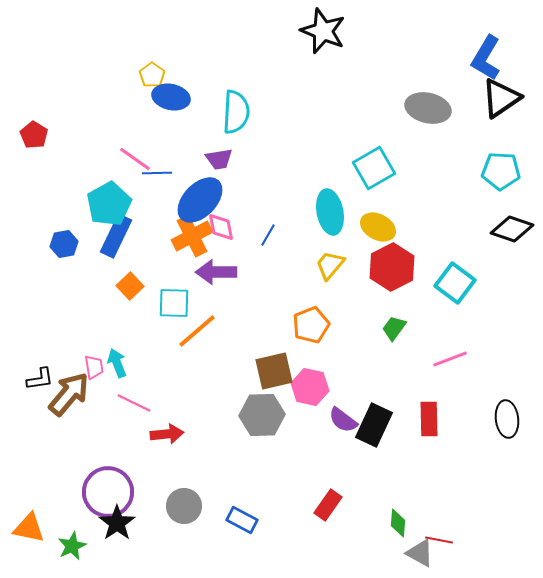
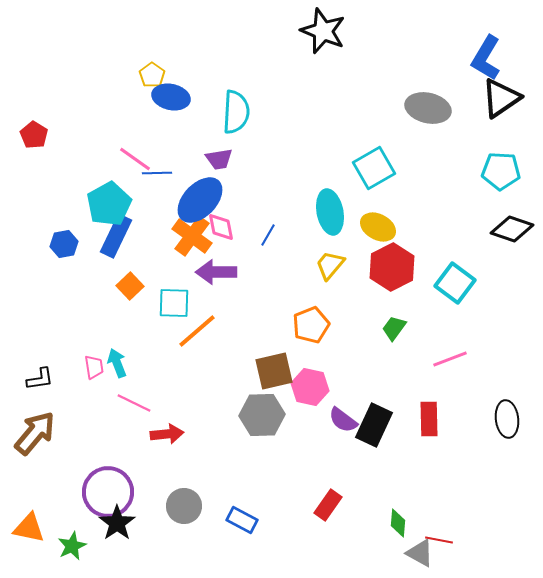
orange cross at (192, 236): rotated 27 degrees counterclockwise
brown arrow at (69, 394): moved 34 px left, 39 px down
